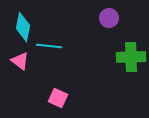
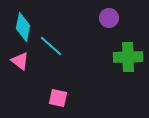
cyan line: moved 2 px right; rotated 35 degrees clockwise
green cross: moved 3 px left
pink square: rotated 12 degrees counterclockwise
